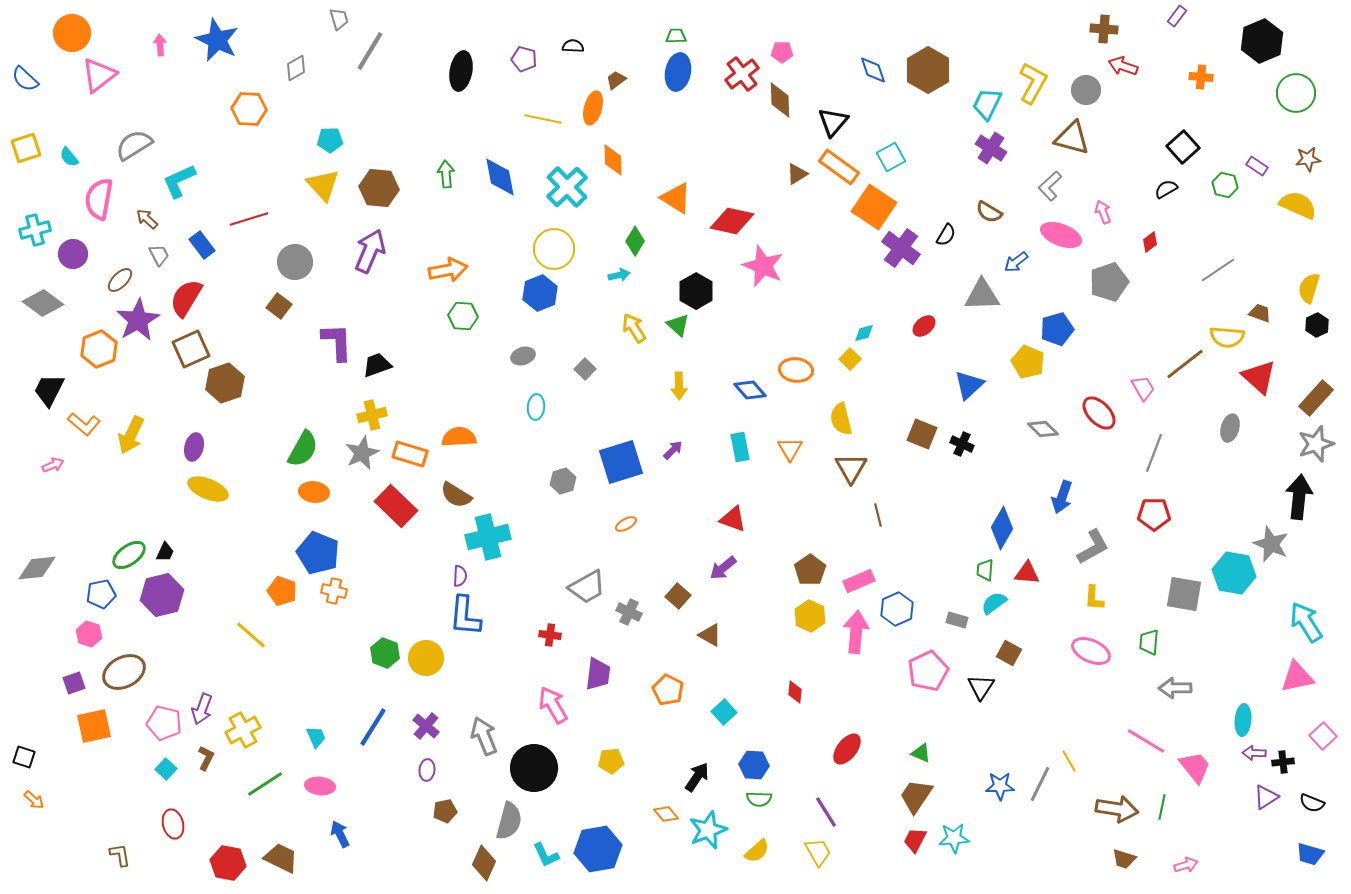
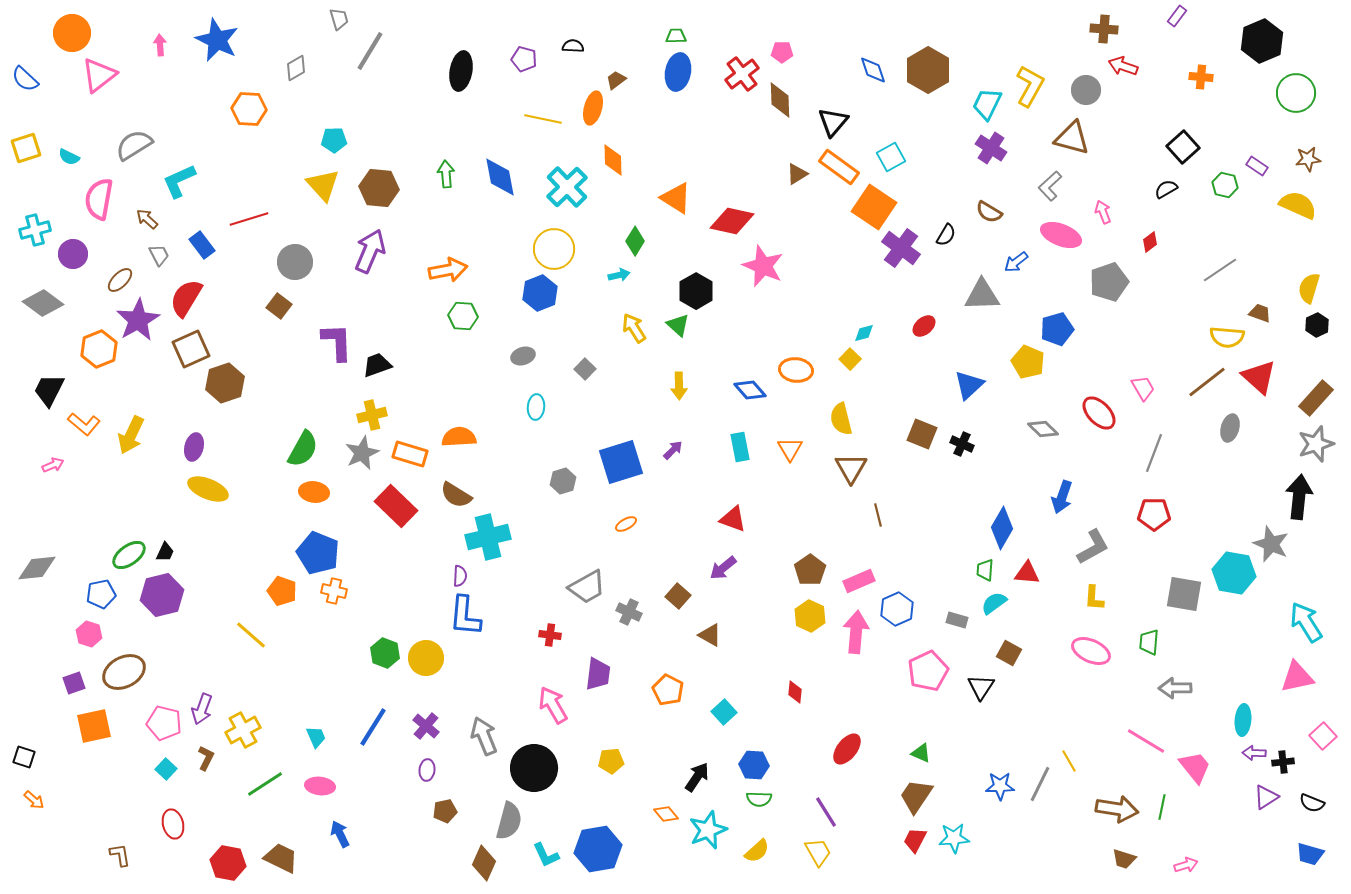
yellow L-shape at (1033, 83): moved 3 px left, 3 px down
cyan pentagon at (330, 140): moved 4 px right
cyan semicircle at (69, 157): rotated 25 degrees counterclockwise
gray line at (1218, 270): moved 2 px right
brown line at (1185, 364): moved 22 px right, 18 px down
